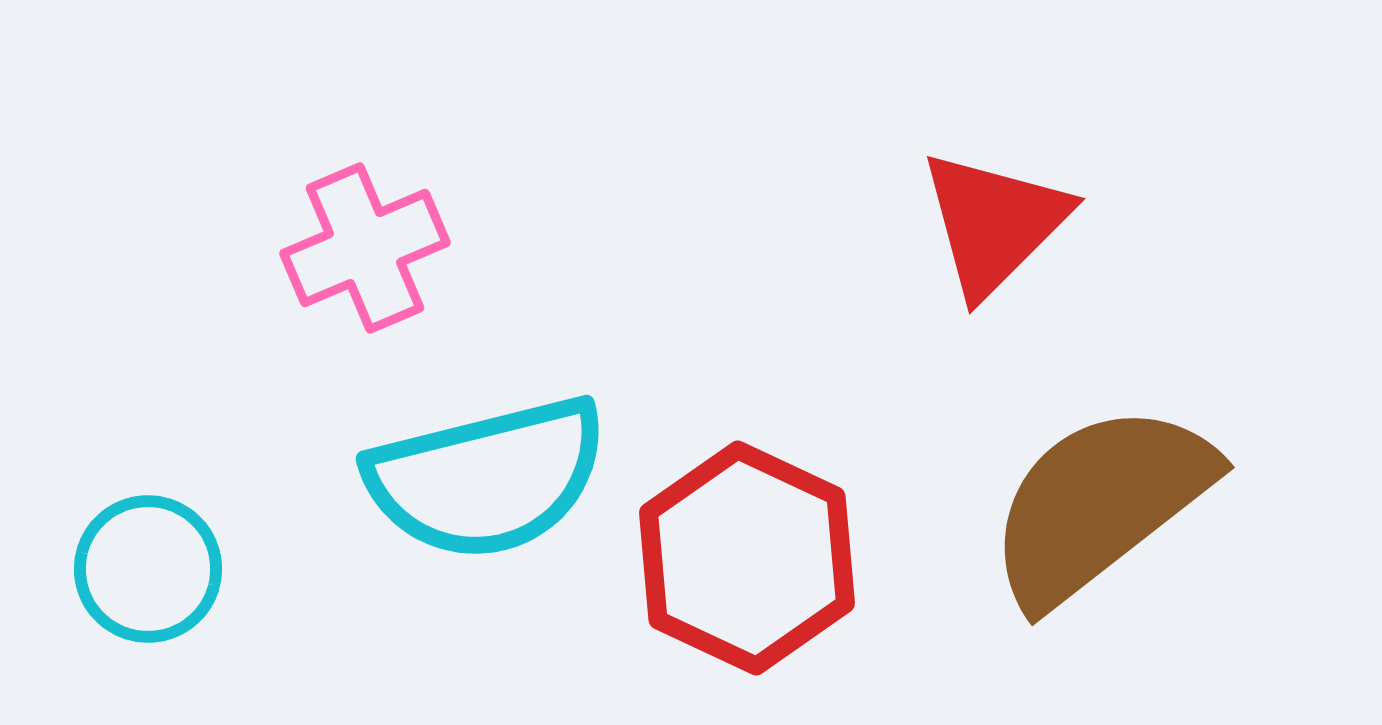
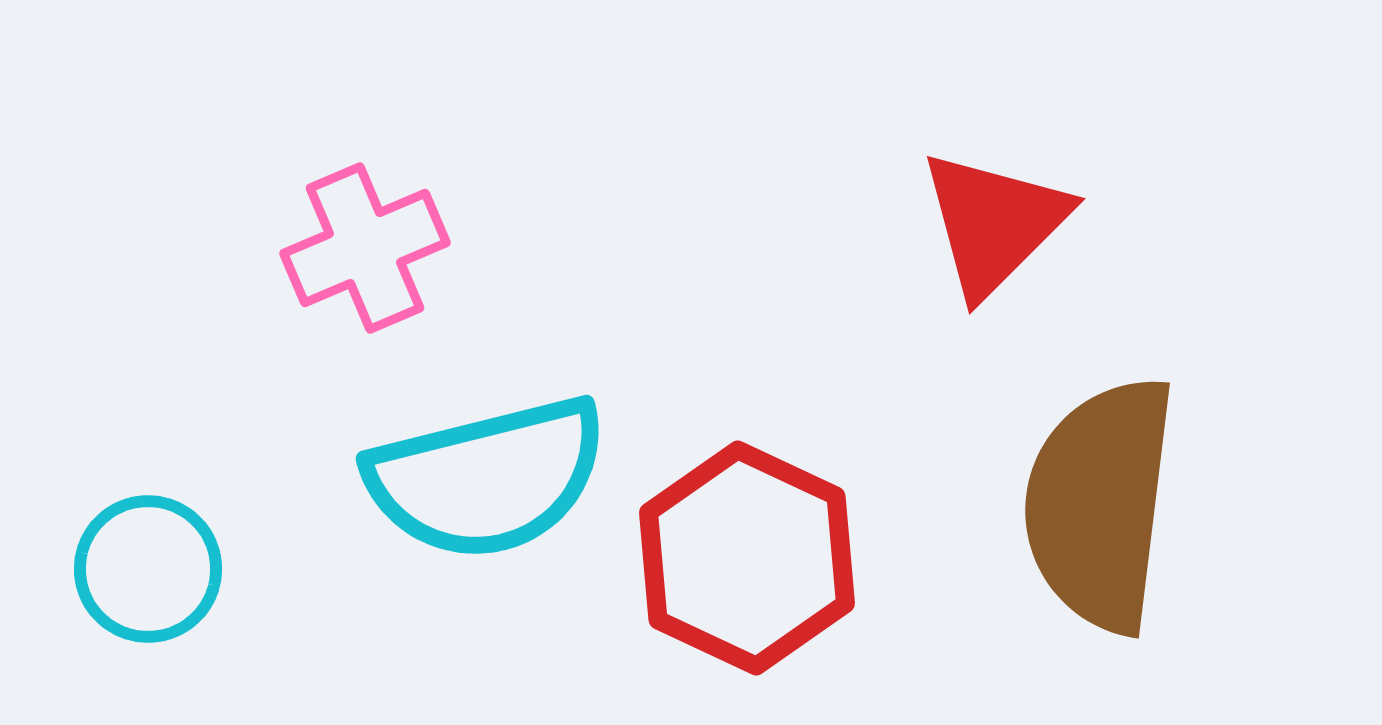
brown semicircle: rotated 45 degrees counterclockwise
